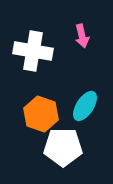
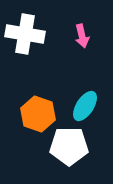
white cross: moved 8 px left, 17 px up
orange hexagon: moved 3 px left
white pentagon: moved 6 px right, 1 px up
